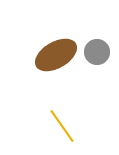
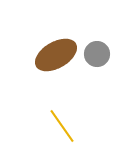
gray circle: moved 2 px down
